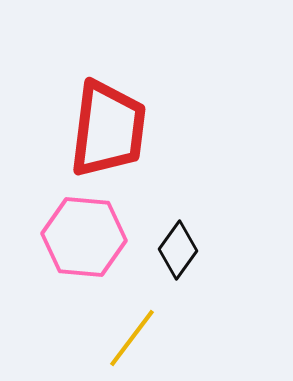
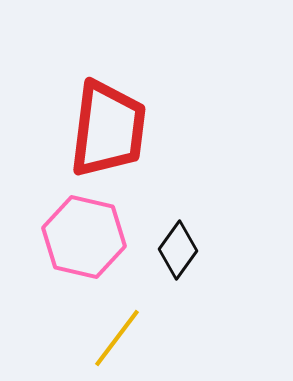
pink hexagon: rotated 8 degrees clockwise
yellow line: moved 15 px left
